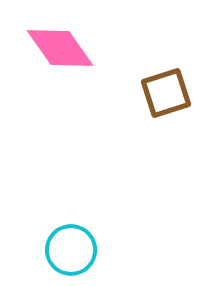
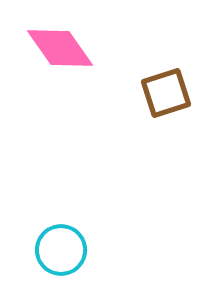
cyan circle: moved 10 px left
